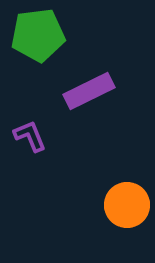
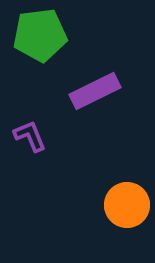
green pentagon: moved 2 px right
purple rectangle: moved 6 px right
